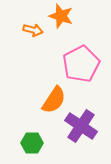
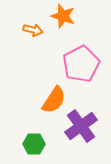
orange star: moved 2 px right
purple cross: rotated 20 degrees clockwise
green hexagon: moved 2 px right, 1 px down
